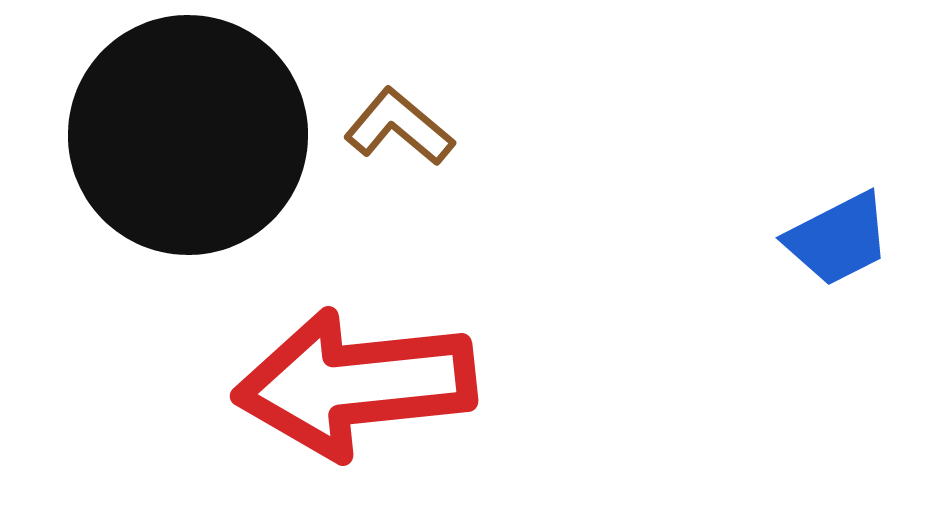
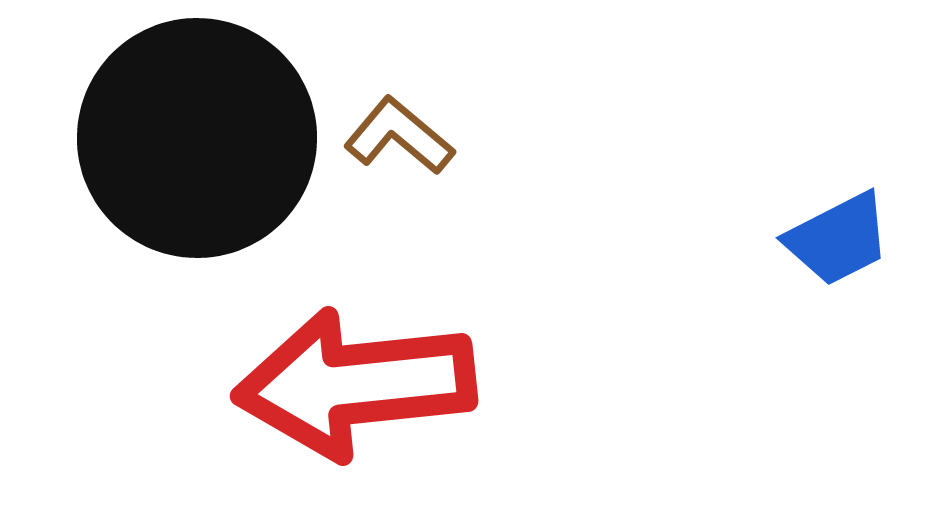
brown L-shape: moved 9 px down
black circle: moved 9 px right, 3 px down
